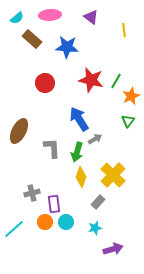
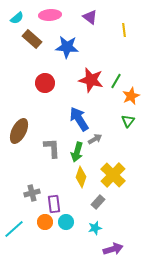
purple triangle: moved 1 px left
